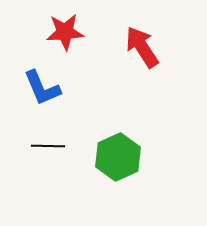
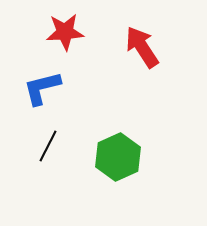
blue L-shape: rotated 99 degrees clockwise
black line: rotated 64 degrees counterclockwise
